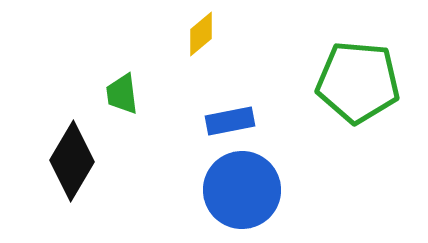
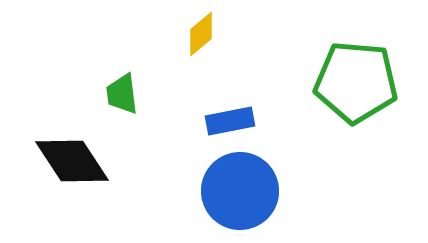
green pentagon: moved 2 px left
black diamond: rotated 64 degrees counterclockwise
blue circle: moved 2 px left, 1 px down
